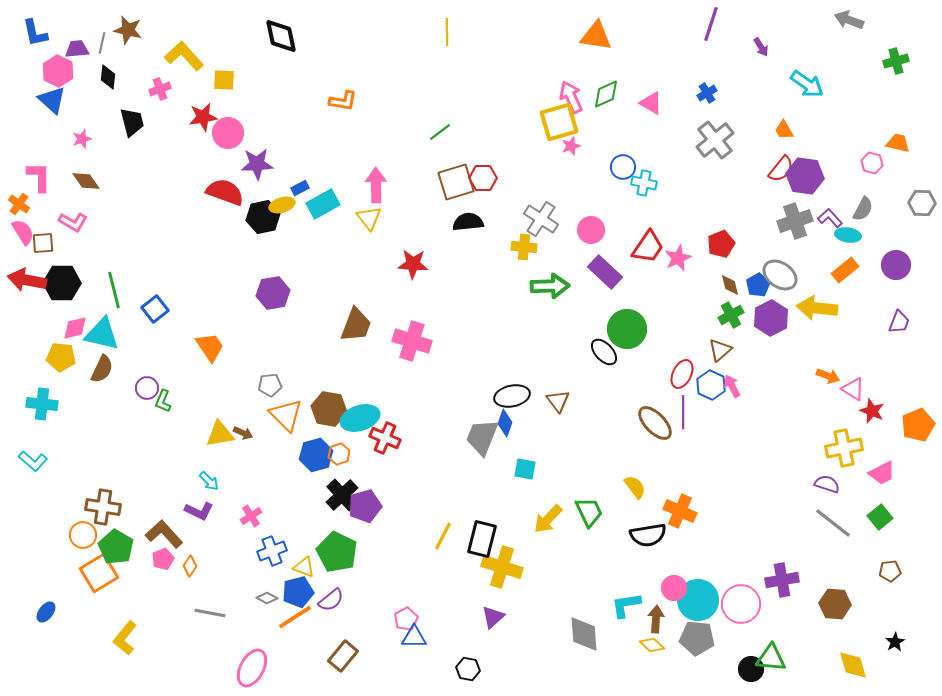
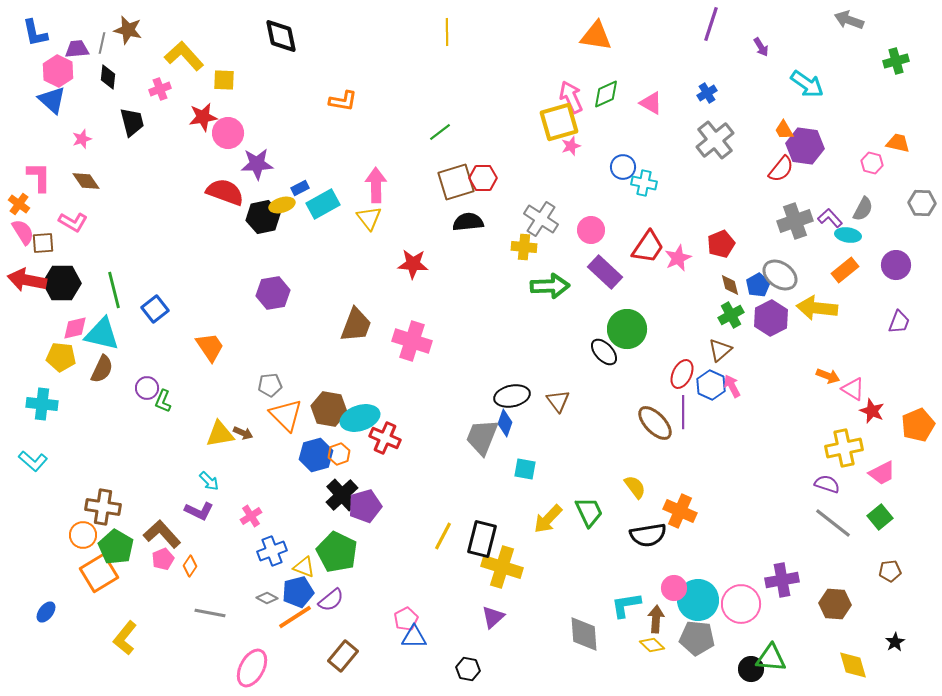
purple hexagon at (805, 176): moved 30 px up
brown L-shape at (164, 534): moved 2 px left
